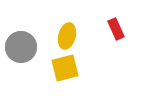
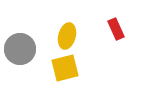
gray circle: moved 1 px left, 2 px down
